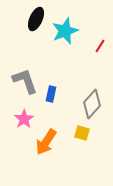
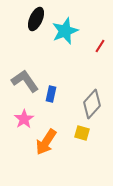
gray L-shape: rotated 16 degrees counterclockwise
